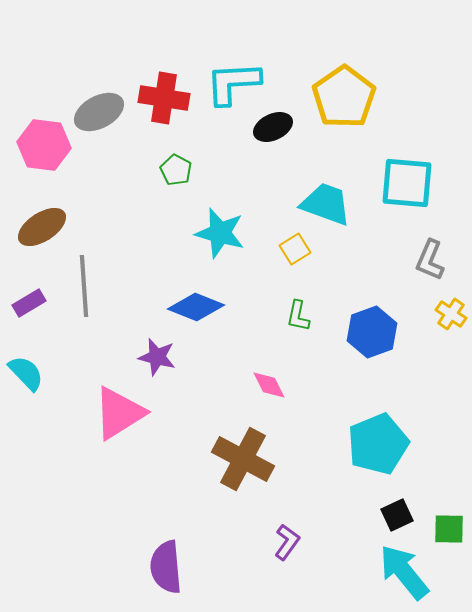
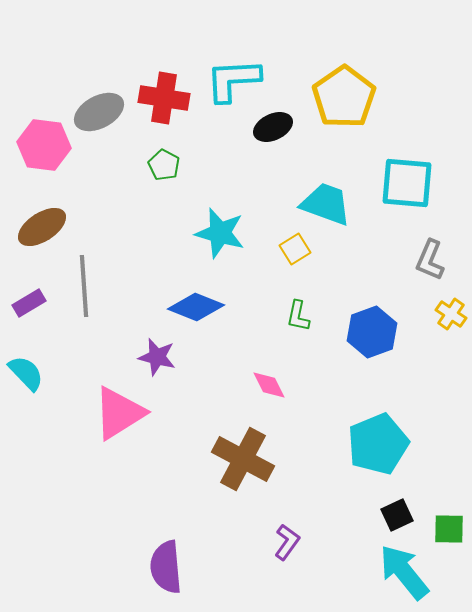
cyan L-shape: moved 3 px up
green pentagon: moved 12 px left, 5 px up
